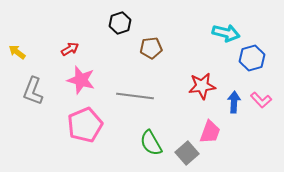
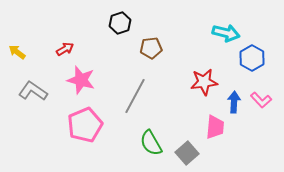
red arrow: moved 5 px left
blue hexagon: rotated 15 degrees counterclockwise
red star: moved 2 px right, 4 px up
gray L-shape: rotated 104 degrees clockwise
gray line: rotated 69 degrees counterclockwise
pink trapezoid: moved 5 px right, 5 px up; rotated 15 degrees counterclockwise
